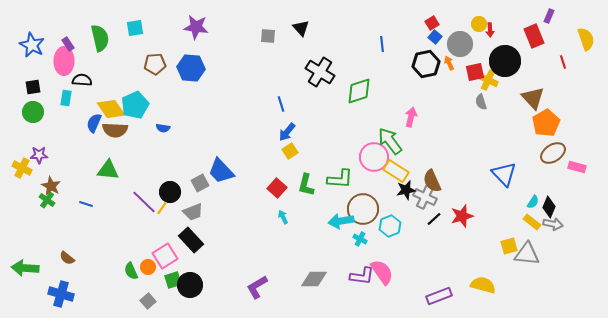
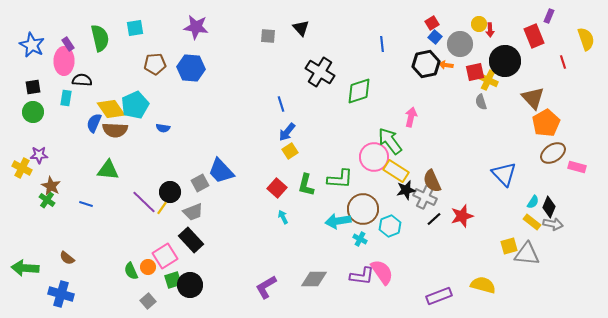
orange arrow at (449, 63): moved 3 px left, 2 px down; rotated 56 degrees counterclockwise
cyan arrow at (341, 221): moved 3 px left
purple L-shape at (257, 287): moved 9 px right
